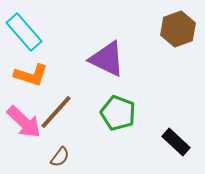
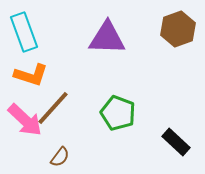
cyan rectangle: rotated 21 degrees clockwise
purple triangle: moved 21 px up; rotated 24 degrees counterclockwise
brown line: moved 3 px left, 4 px up
pink arrow: moved 1 px right, 2 px up
